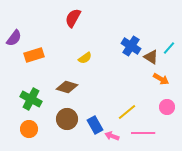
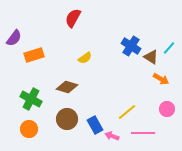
pink circle: moved 2 px down
